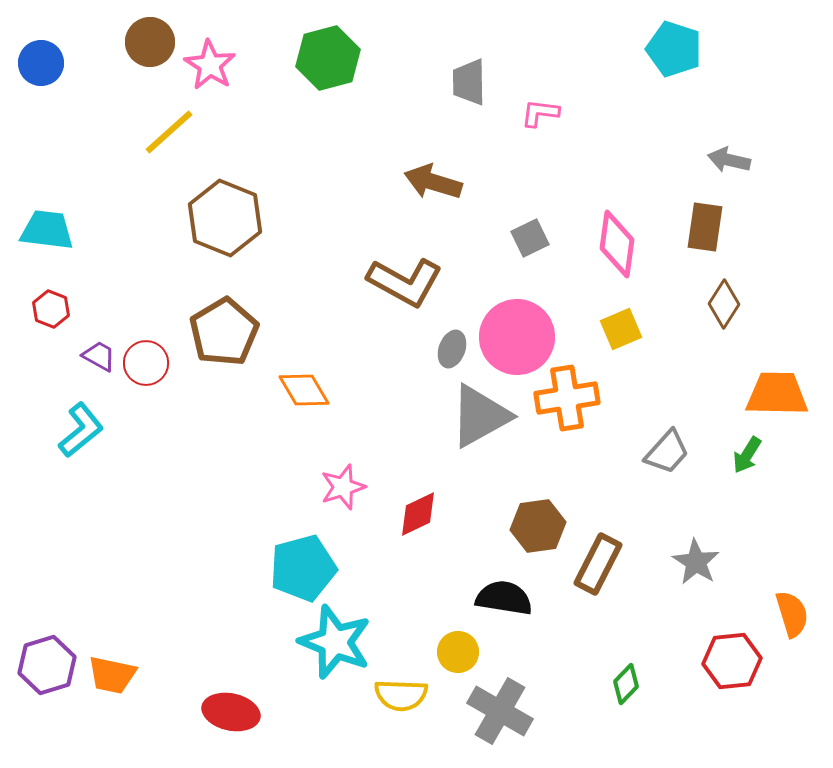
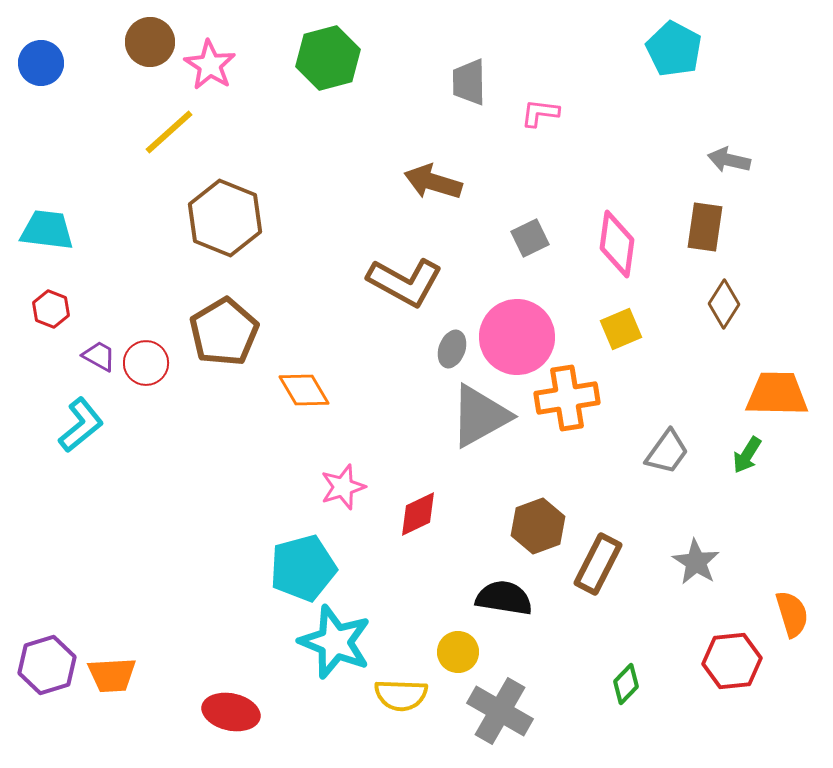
cyan pentagon at (674, 49): rotated 10 degrees clockwise
cyan L-shape at (81, 430): moved 5 px up
gray trapezoid at (667, 452): rotated 6 degrees counterclockwise
brown hexagon at (538, 526): rotated 12 degrees counterclockwise
orange trapezoid at (112, 675): rotated 15 degrees counterclockwise
